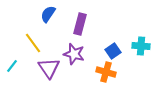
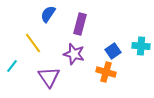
purple triangle: moved 9 px down
